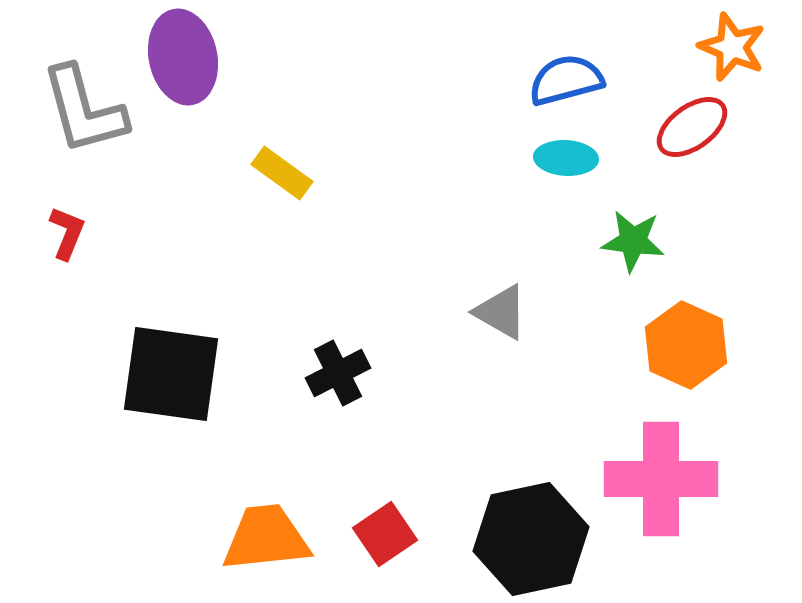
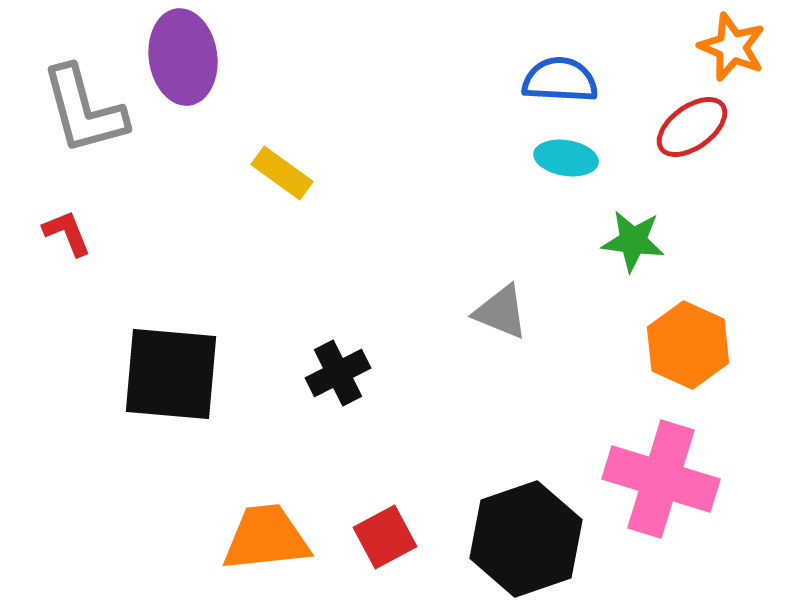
purple ellipse: rotated 4 degrees clockwise
blue semicircle: moved 6 px left; rotated 18 degrees clockwise
cyan ellipse: rotated 6 degrees clockwise
red L-shape: rotated 44 degrees counterclockwise
gray triangle: rotated 8 degrees counterclockwise
orange hexagon: moved 2 px right
black square: rotated 3 degrees counterclockwise
pink cross: rotated 17 degrees clockwise
red square: moved 3 px down; rotated 6 degrees clockwise
black hexagon: moved 5 px left; rotated 7 degrees counterclockwise
